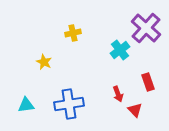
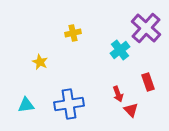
yellow star: moved 4 px left
red triangle: moved 4 px left
